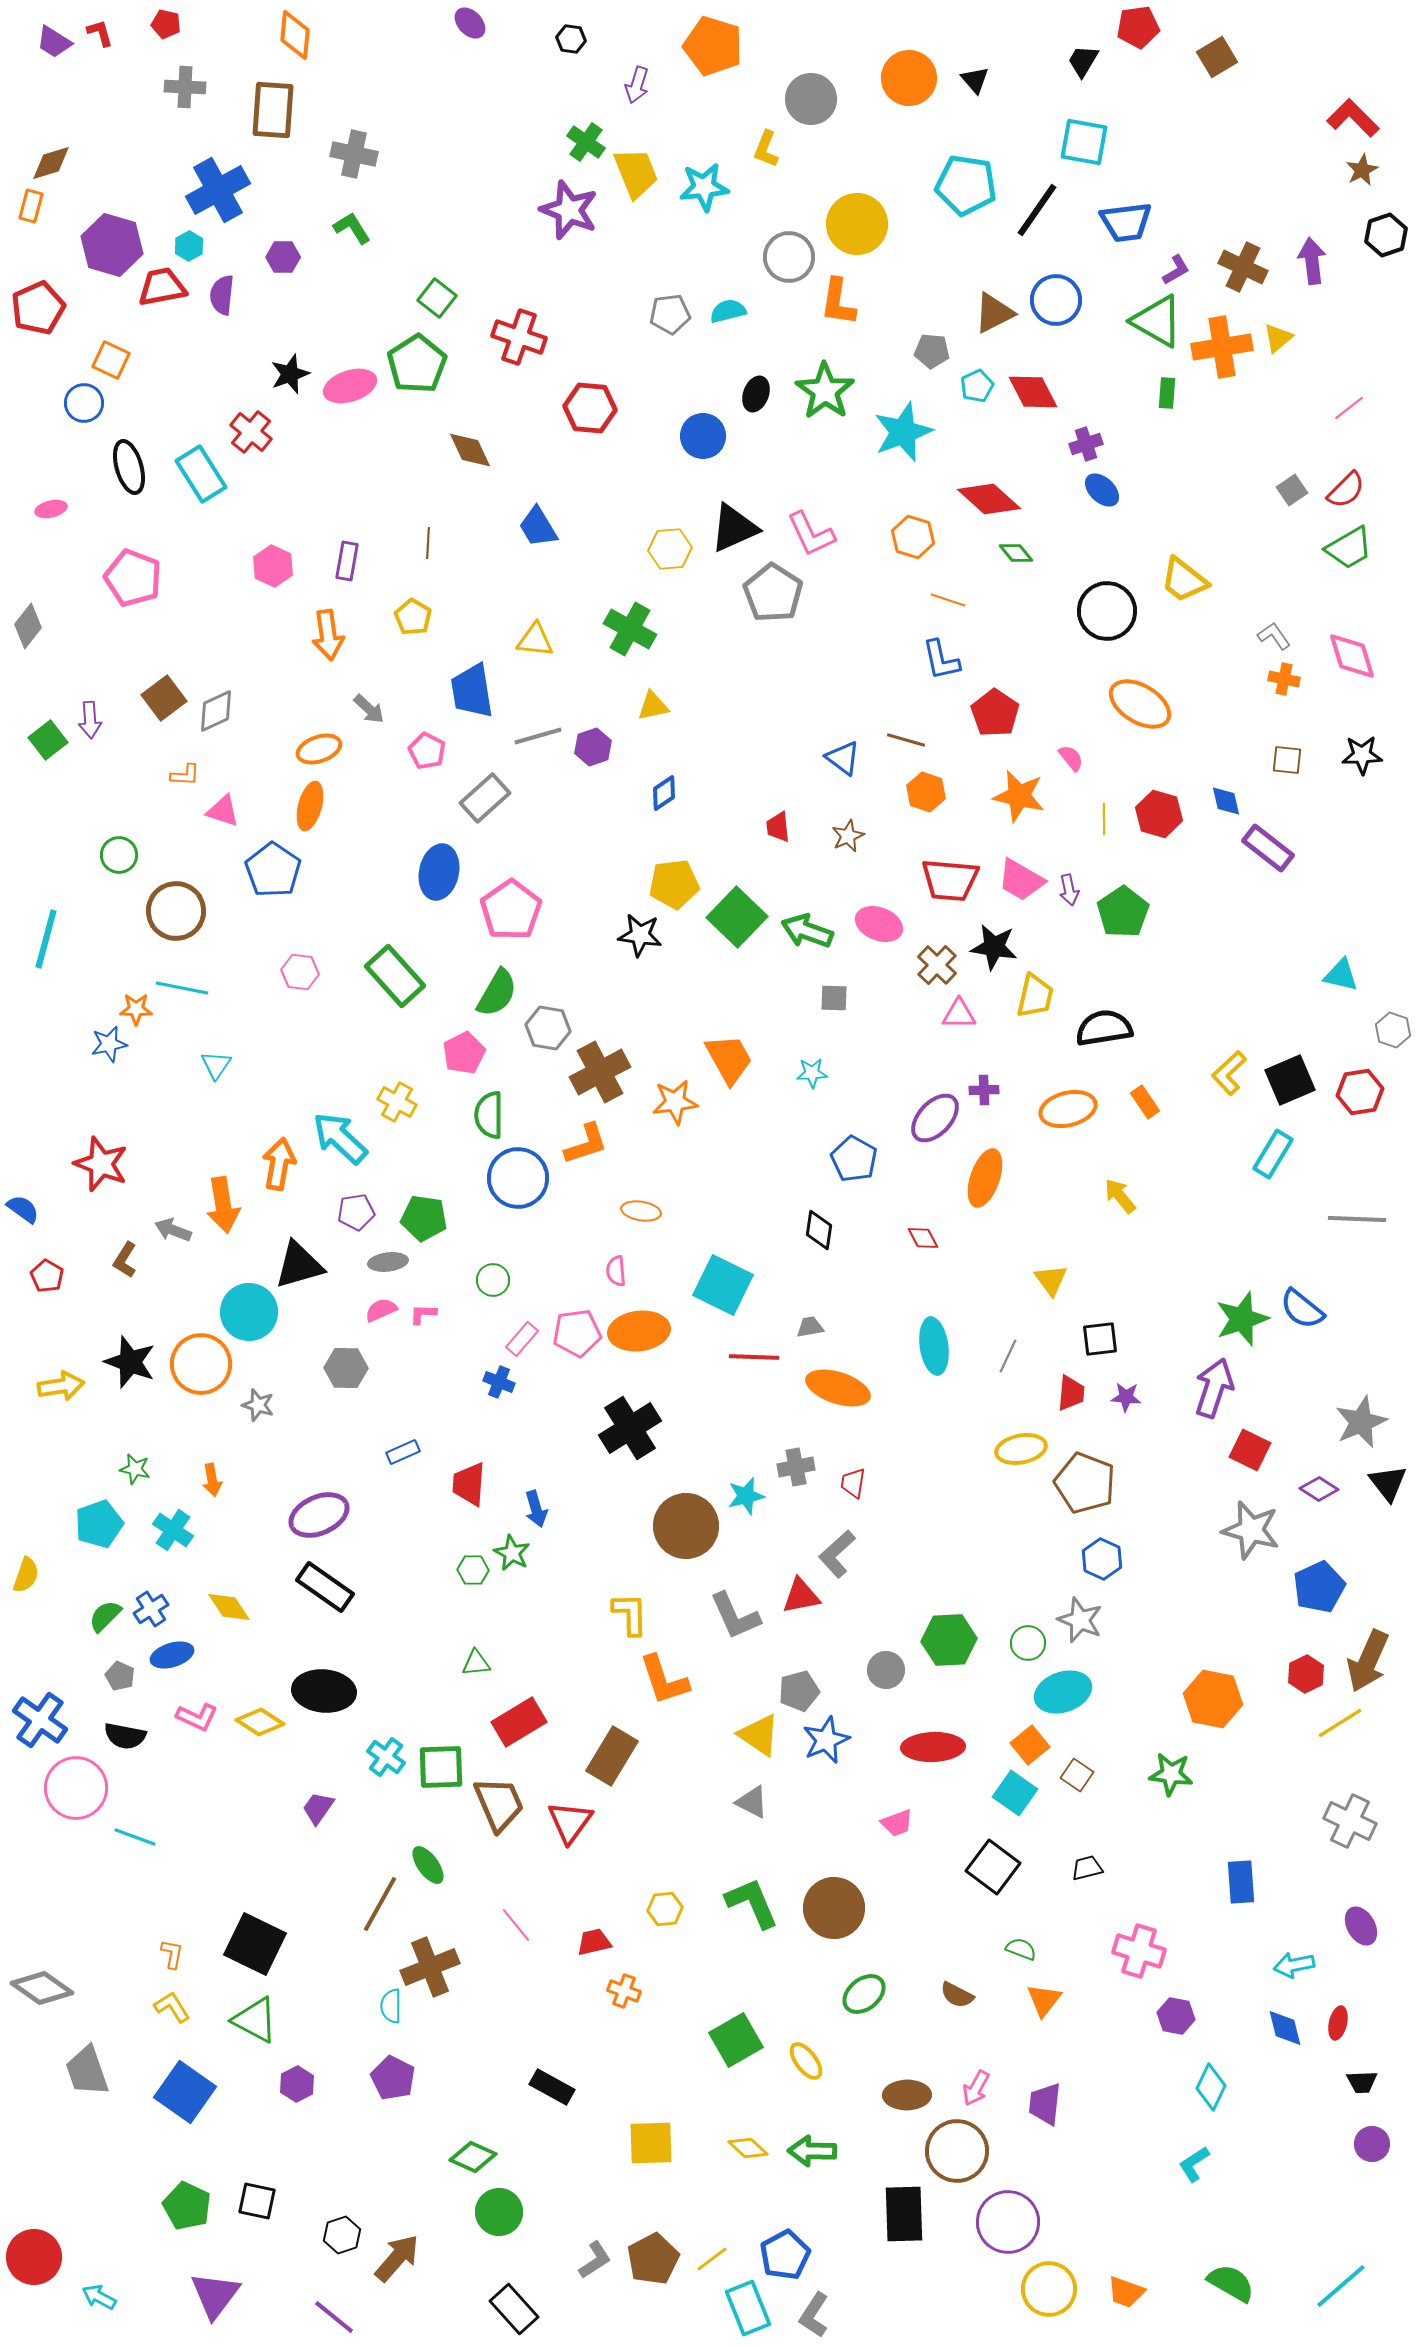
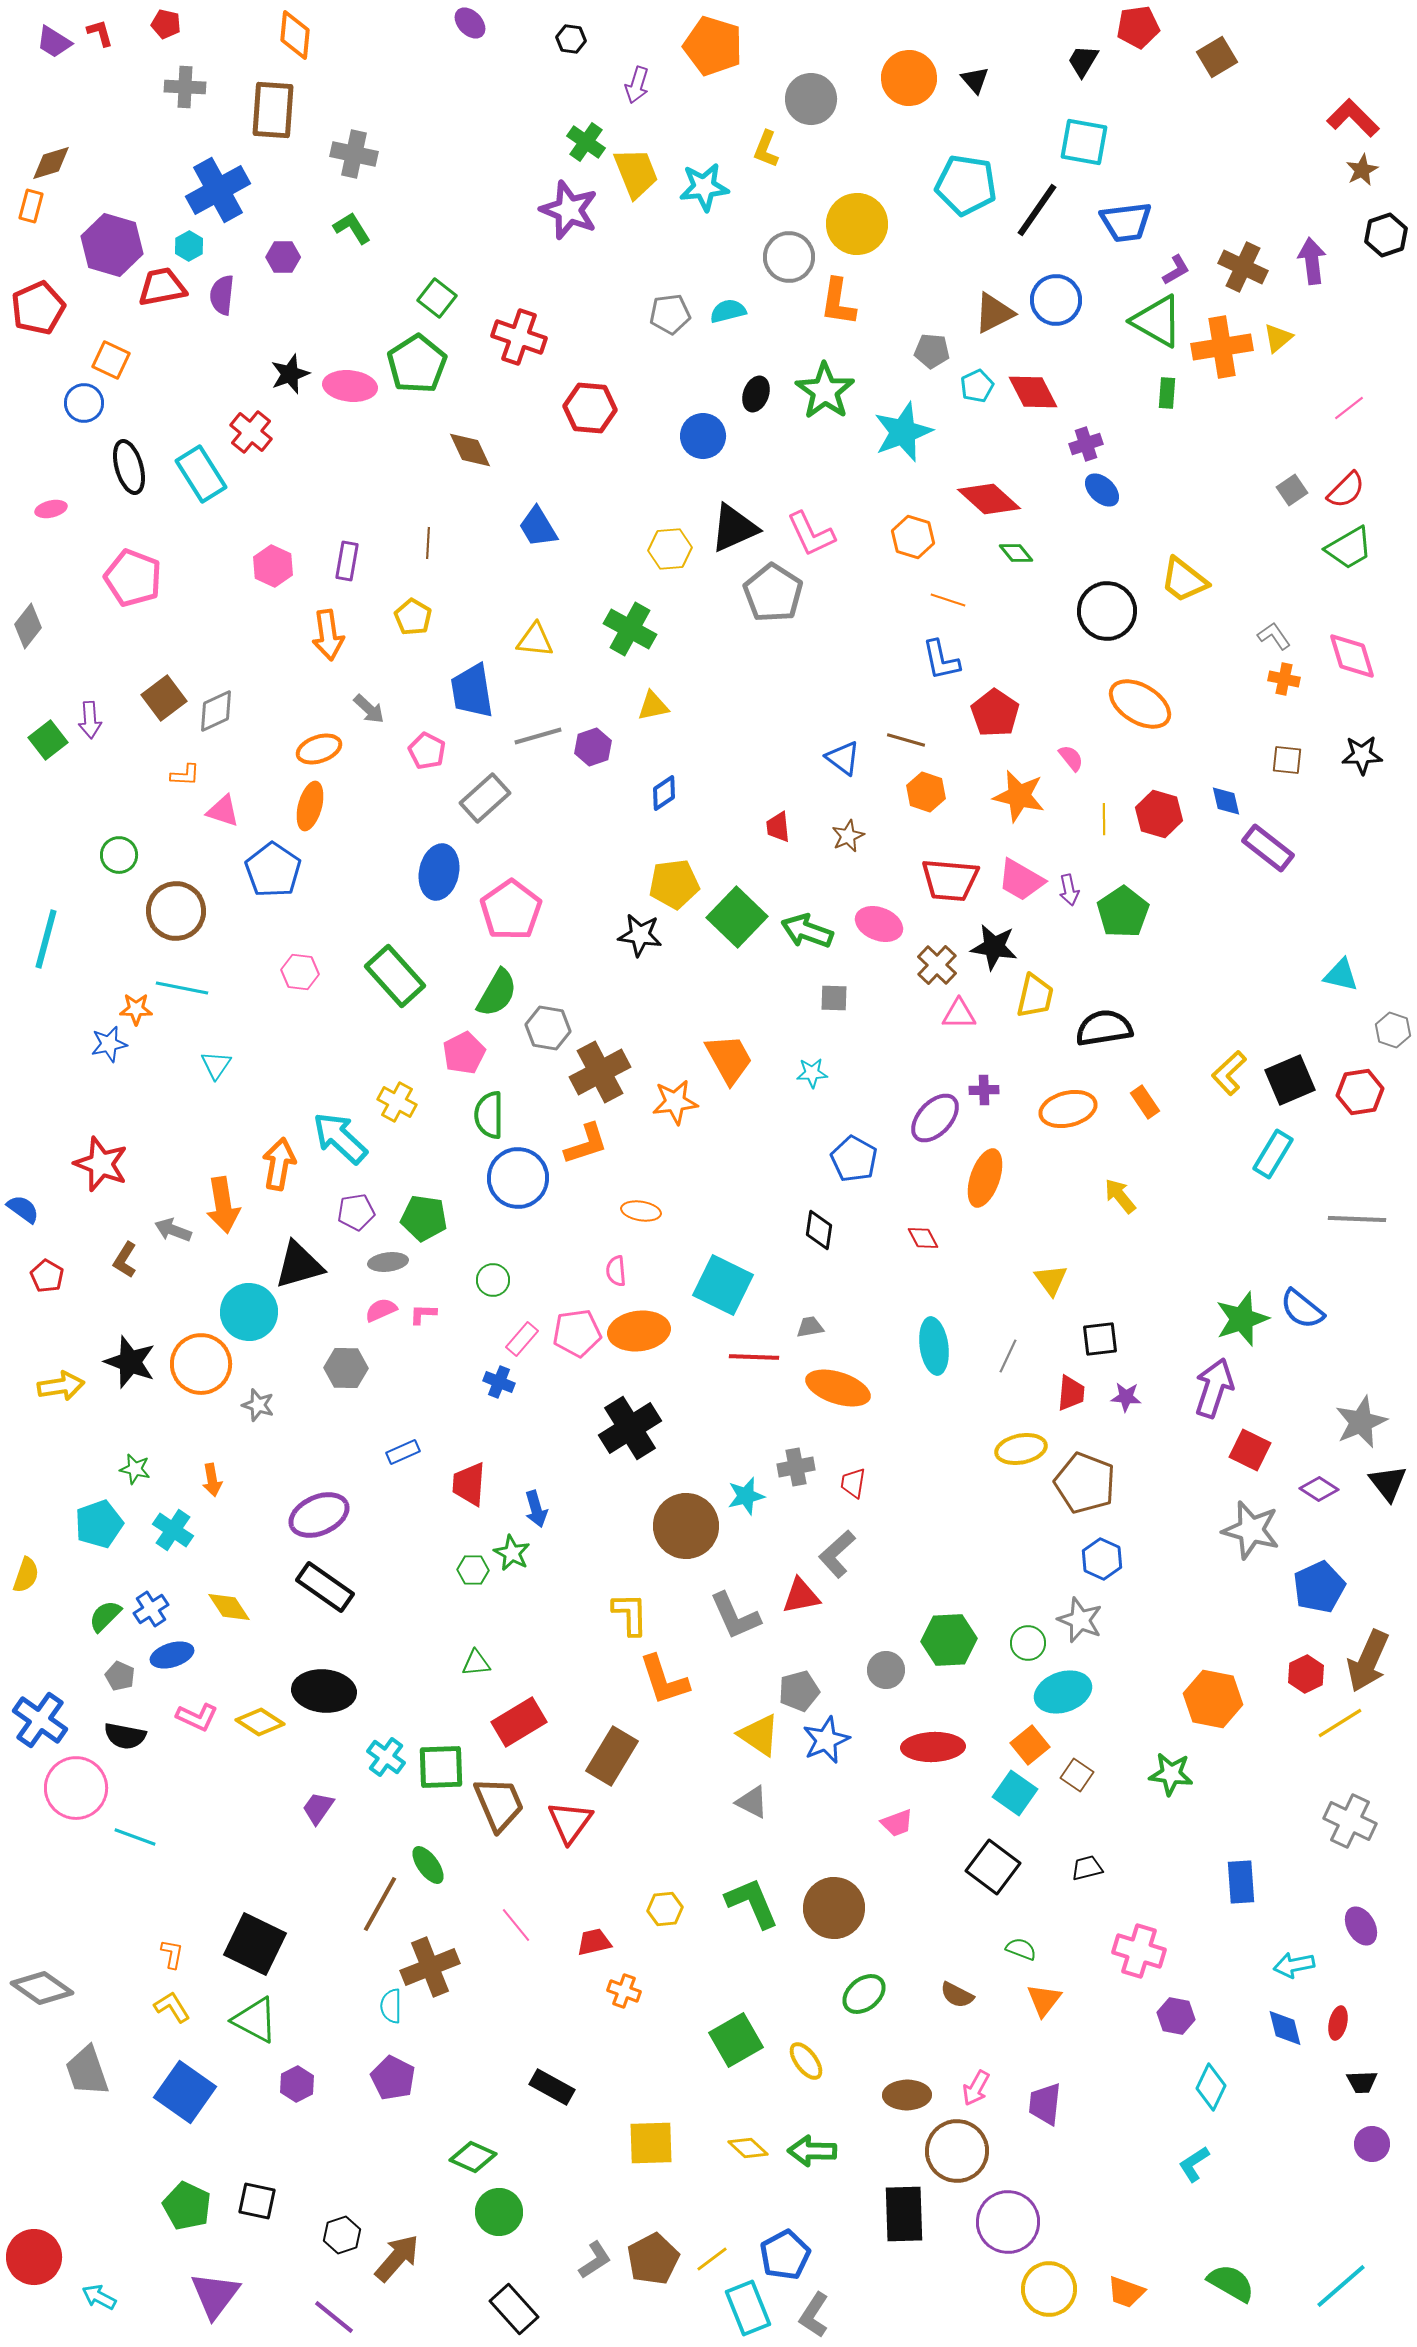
pink ellipse at (350, 386): rotated 24 degrees clockwise
